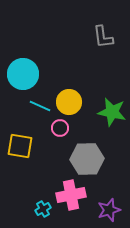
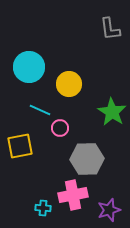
gray L-shape: moved 7 px right, 8 px up
cyan circle: moved 6 px right, 7 px up
yellow circle: moved 18 px up
cyan line: moved 4 px down
green star: rotated 20 degrees clockwise
yellow square: rotated 20 degrees counterclockwise
pink cross: moved 2 px right
cyan cross: moved 1 px up; rotated 35 degrees clockwise
